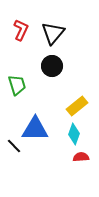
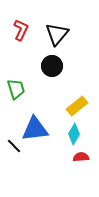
black triangle: moved 4 px right, 1 px down
green trapezoid: moved 1 px left, 4 px down
blue triangle: rotated 8 degrees counterclockwise
cyan diamond: rotated 10 degrees clockwise
